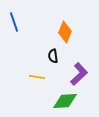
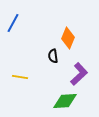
blue line: moved 1 px left, 1 px down; rotated 48 degrees clockwise
orange diamond: moved 3 px right, 6 px down
yellow line: moved 17 px left
